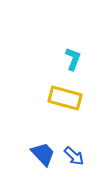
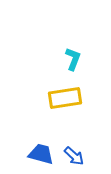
yellow rectangle: rotated 24 degrees counterclockwise
blue trapezoid: moved 2 px left; rotated 32 degrees counterclockwise
